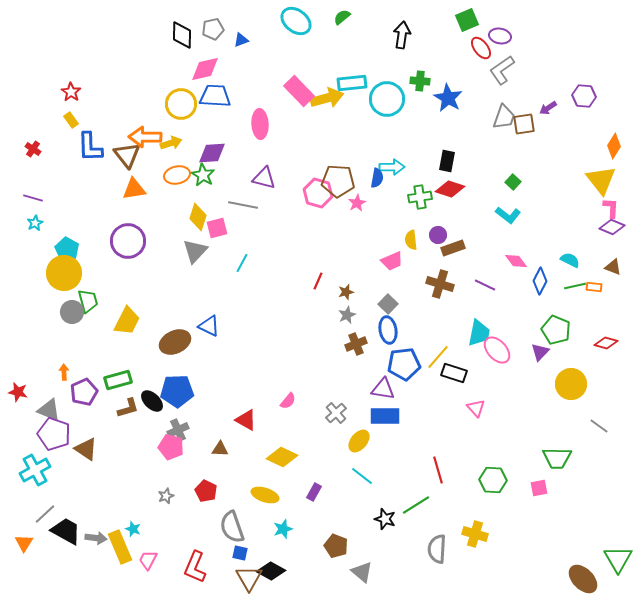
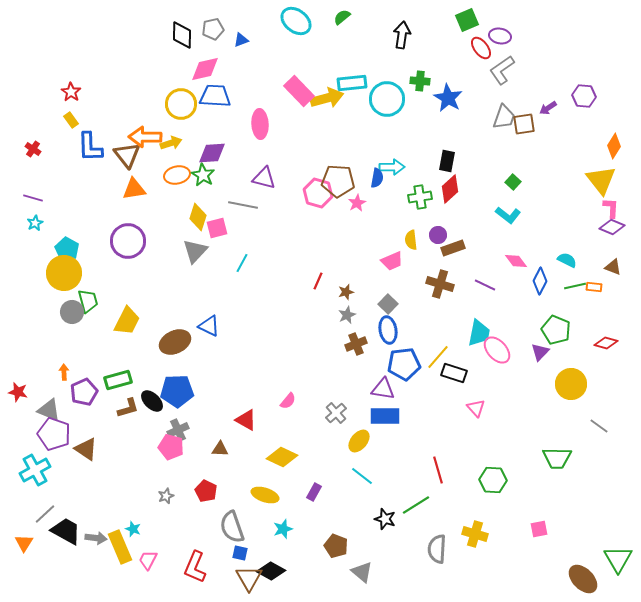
red diamond at (450, 189): rotated 60 degrees counterclockwise
cyan semicircle at (570, 260): moved 3 px left
pink square at (539, 488): moved 41 px down
